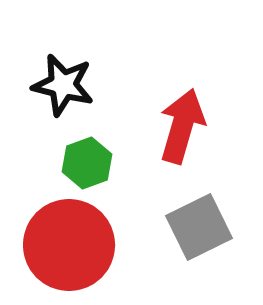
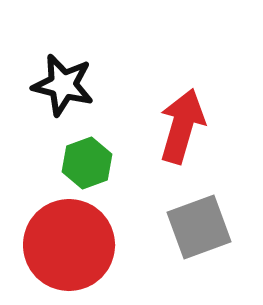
gray square: rotated 6 degrees clockwise
